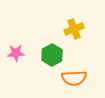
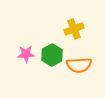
pink star: moved 10 px right, 1 px down
orange semicircle: moved 5 px right, 13 px up
